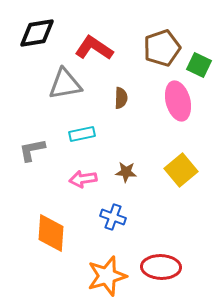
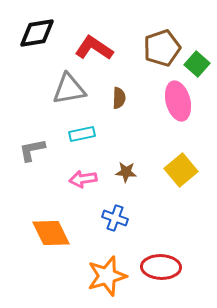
green square: moved 2 px left, 1 px up; rotated 15 degrees clockwise
gray triangle: moved 4 px right, 5 px down
brown semicircle: moved 2 px left
blue cross: moved 2 px right, 1 px down
orange diamond: rotated 30 degrees counterclockwise
